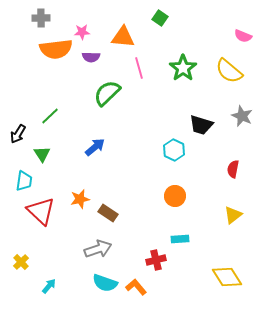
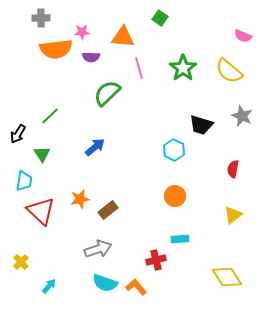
brown rectangle: moved 3 px up; rotated 72 degrees counterclockwise
